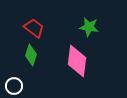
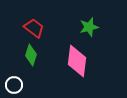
green star: rotated 24 degrees counterclockwise
white circle: moved 1 px up
